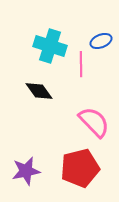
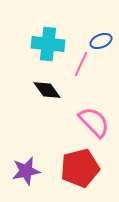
cyan cross: moved 2 px left, 2 px up; rotated 12 degrees counterclockwise
pink line: rotated 25 degrees clockwise
black diamond: moved 8 px right, 1 px up
